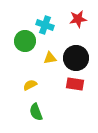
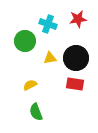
cyan cross: moved 3 px right, 1 px up
